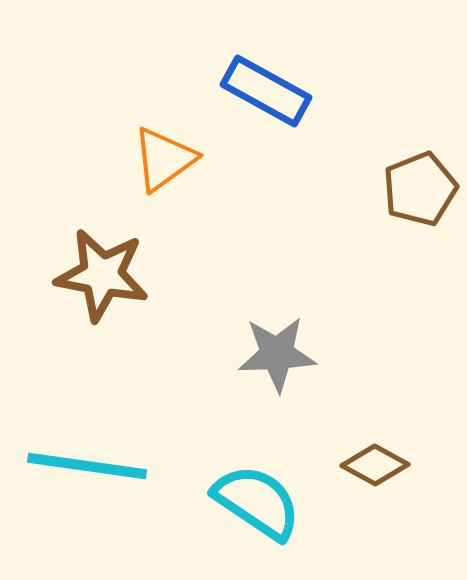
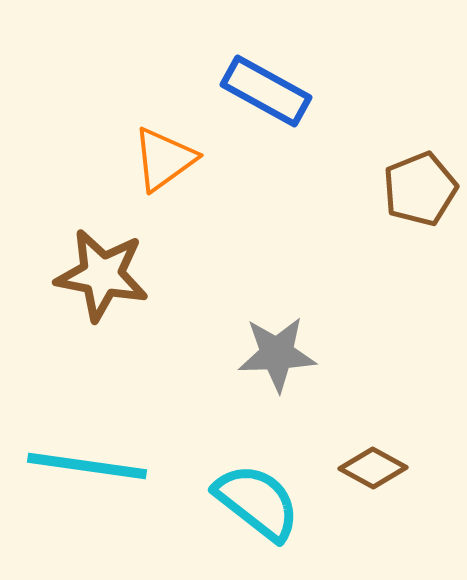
brown diamond: moved 2 px left, 3 px down
cyan semicircle: rotated 4 degrees clockwise
